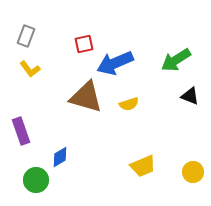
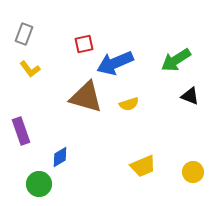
gray rectangle: moved 2 px left, 2 px up
green circle: moved 3 px right, 4 px down
